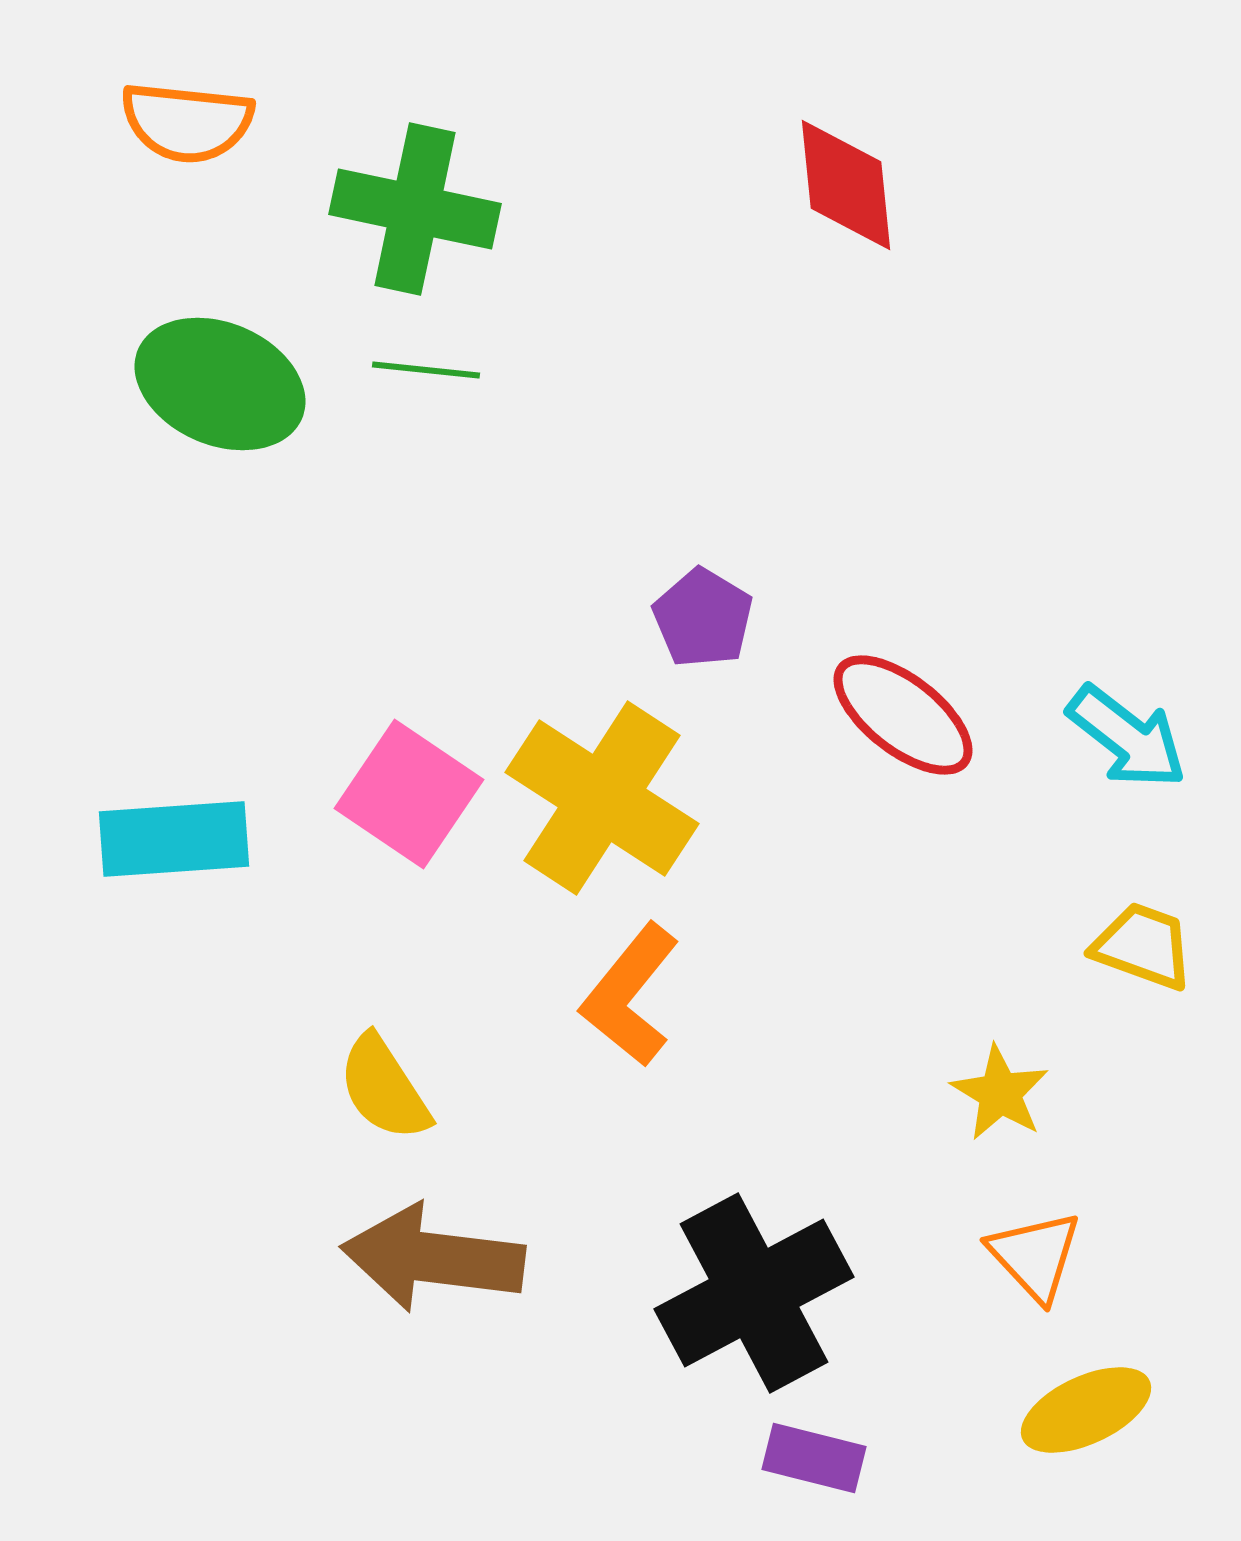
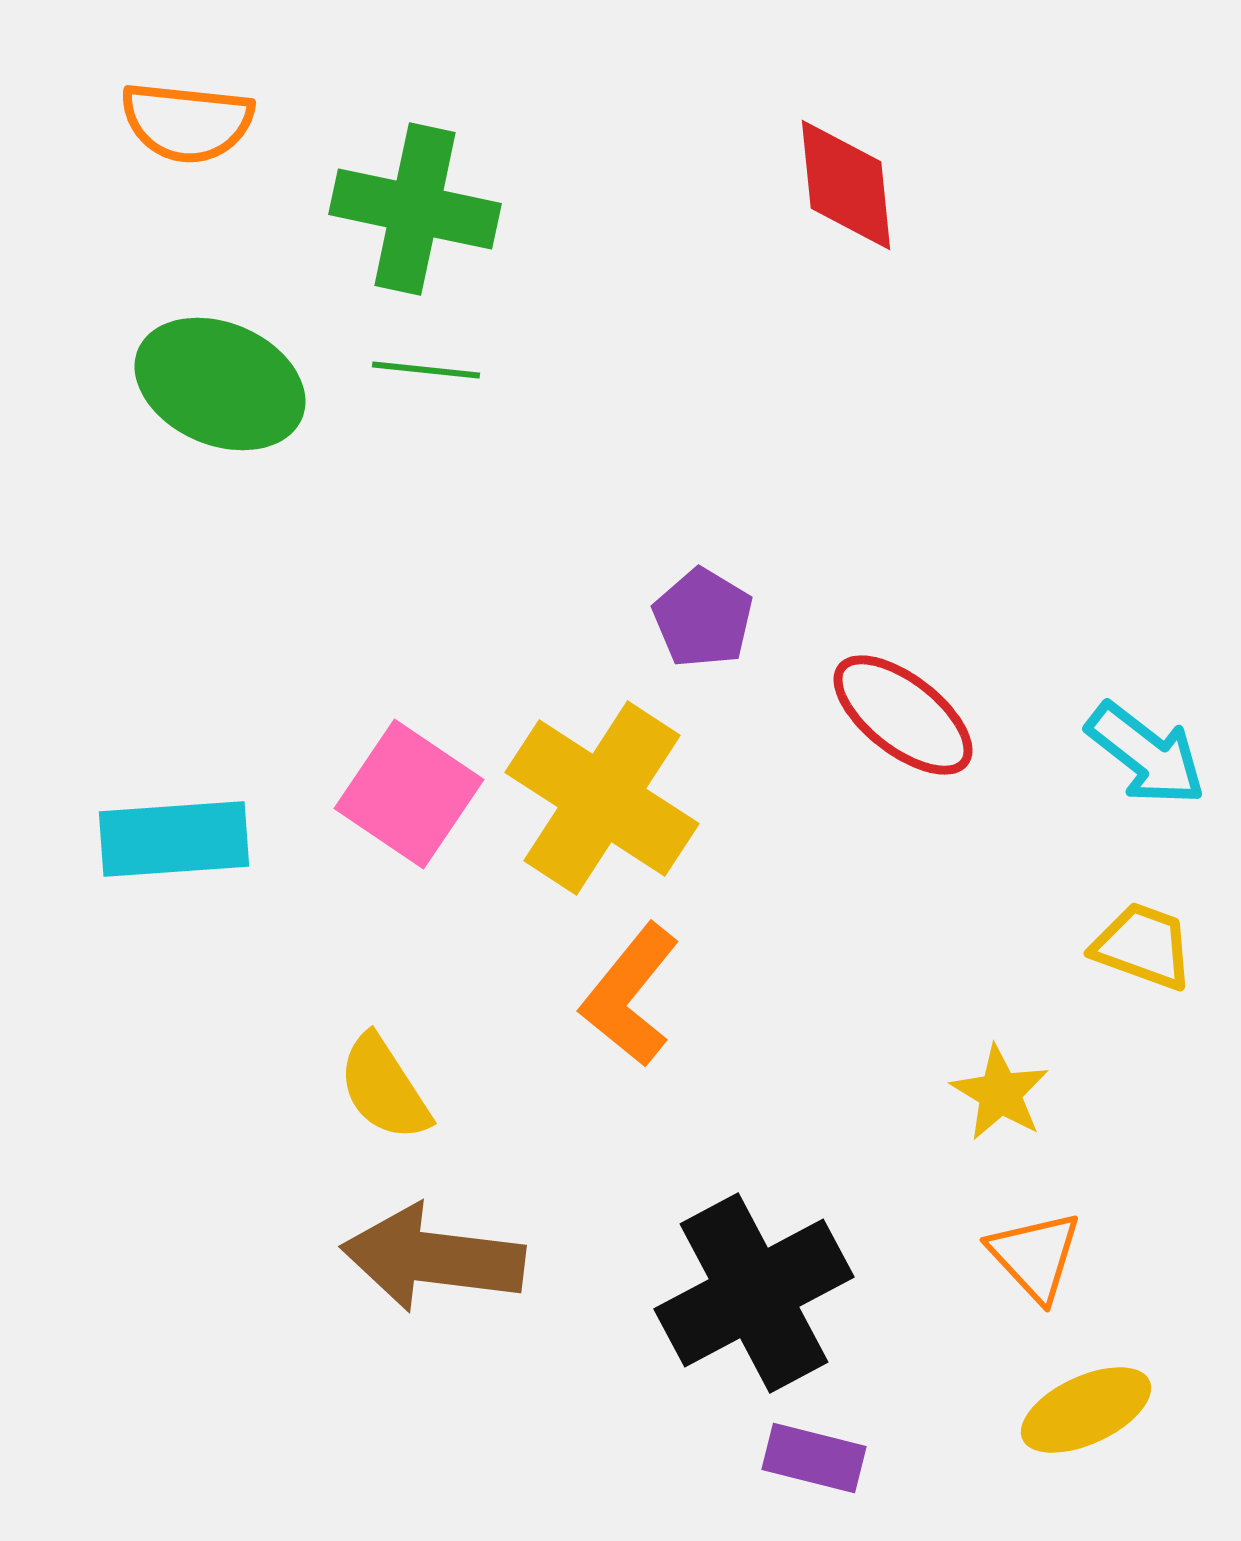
cyan arrow: moved 19 px right, 17 px down
